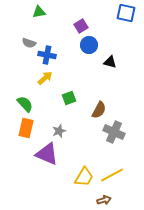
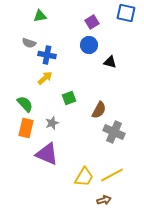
green triangle: moved 1 px right, 4 px down
purple square: moved 11 px right, 4 px up
gray star: moved 7 px left, 8 px up
